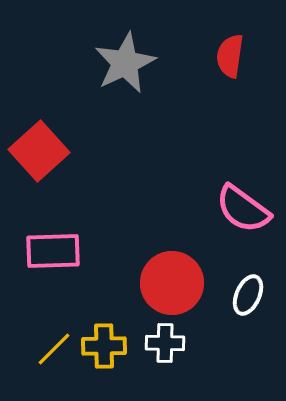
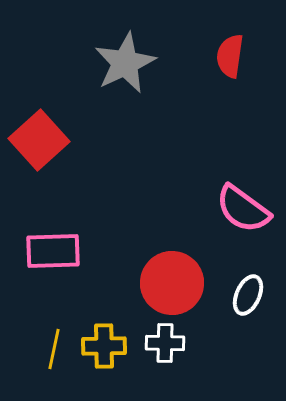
red square: moved 11 px up
yellow line: rotated 33 degrees counterclockwise
